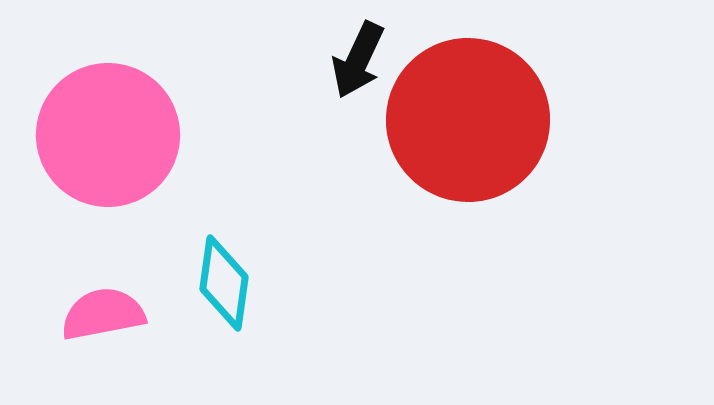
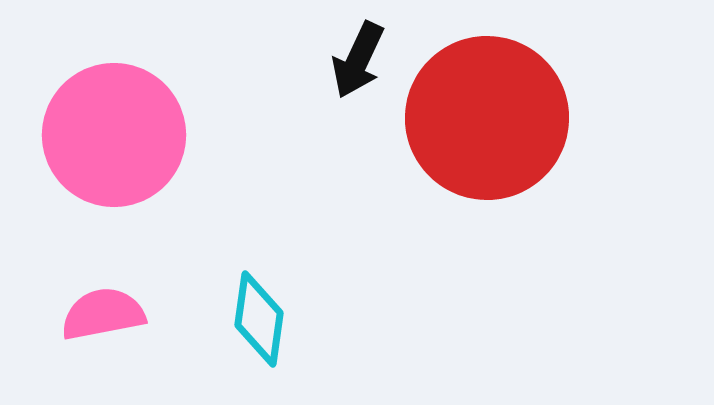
red circle: moved 19 px right, 2 px up
pink circle: moved 6 px right
cyan diamond: moved 35 px right, 36 px down
